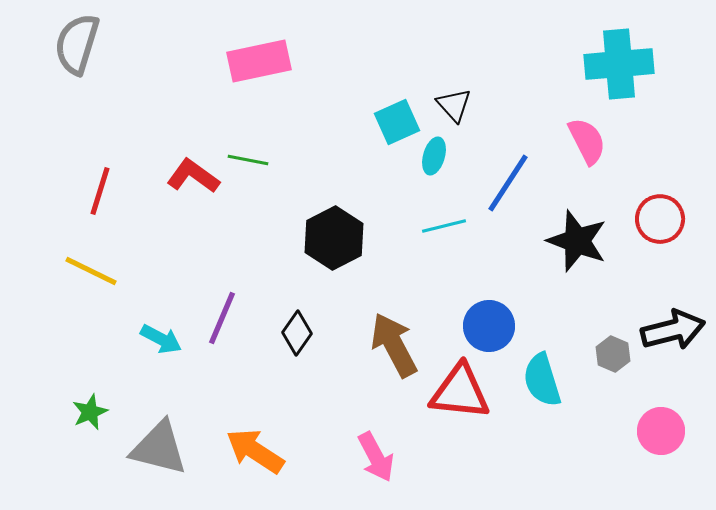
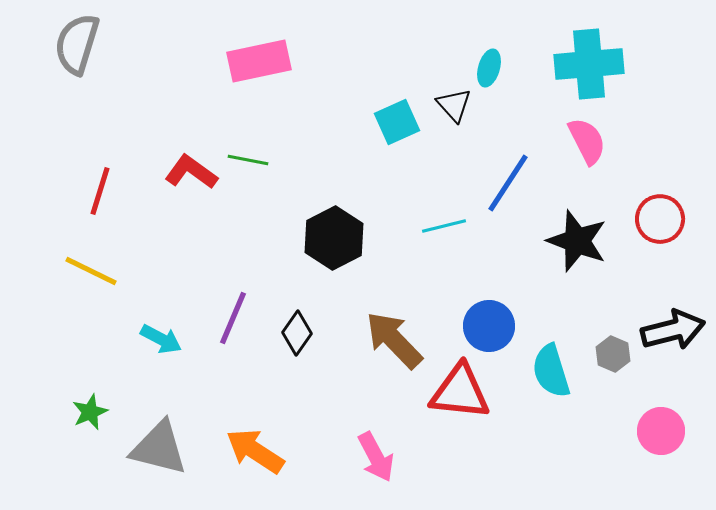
cyan cross: moved 30 px left
cyan ellipse: moved 55 px right, 88 px up
red L-shape: moved 2 px left, 4 px up
purple line: moved 11 px right
brown arrow: moved 5 px up; rotated 16 degrees counterclockwise
cyan semicircle: moved 9 px right, 9 px up
